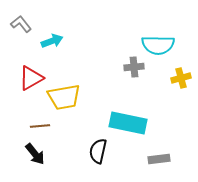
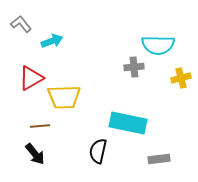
yellow trapezoid: rotated 8 degrees clockwise
